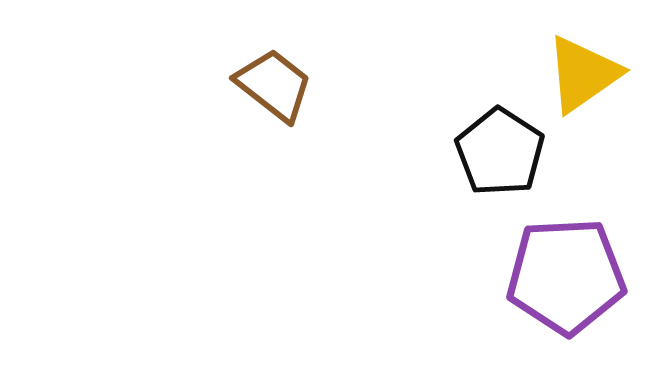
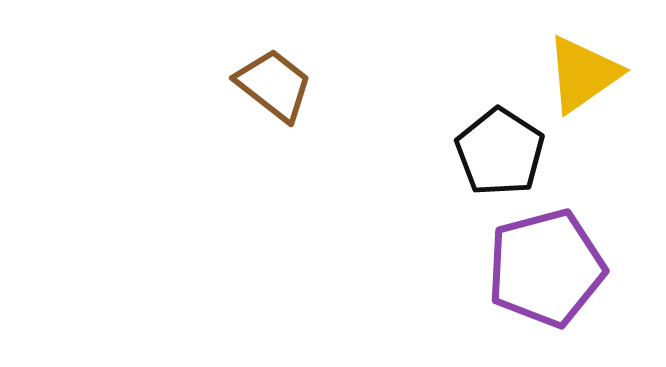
purple pentagon: moved 20 px left, 8 px up; rotated 12 degrees counterclockwise
